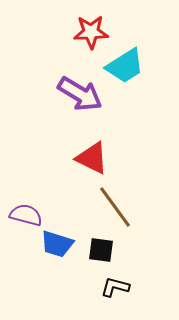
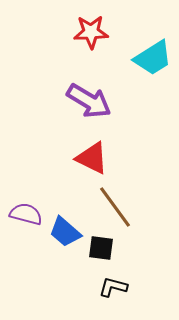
cyan trapezoid: moved 28 px right, 8 px up
purple arrow: moved 9 px right, 7 px down
purple semicircle: moved 1 px up
blue trapezoid: moved 8 px right, 12 px up; rotated 24 degrees clockwise
black square: moved 2 px up
black L-shape: moved 2 px left
